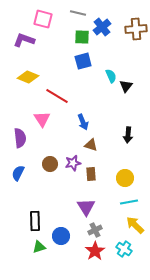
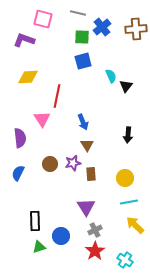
yellow diamond: rotated 25 degrees counterclockwise
red line: rotated 70 degrees clockwise
brown triangle: moved 4 px left; rotated 40 degrees clockwise
cyan cross: moved 1 px right, 11 px down
